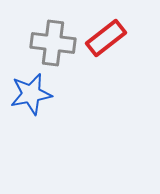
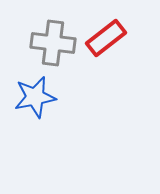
blue star: moved 4 px right, 3 px down
